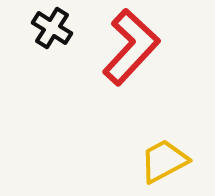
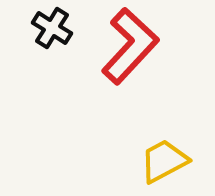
red L-shape: moved 1 px left, 1 px up
